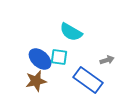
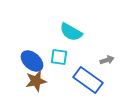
blue ellipse: moved 8 px left, 2 px down
